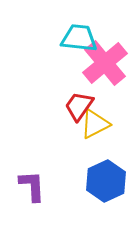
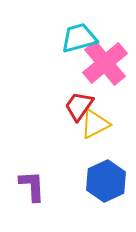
cyan trapezoid: rotated 21 degrees counterclockwise
